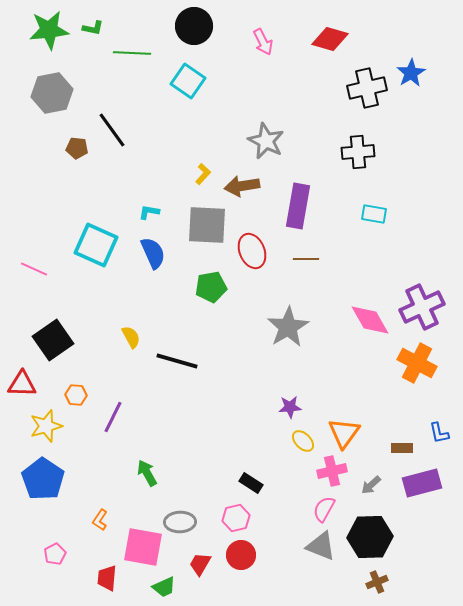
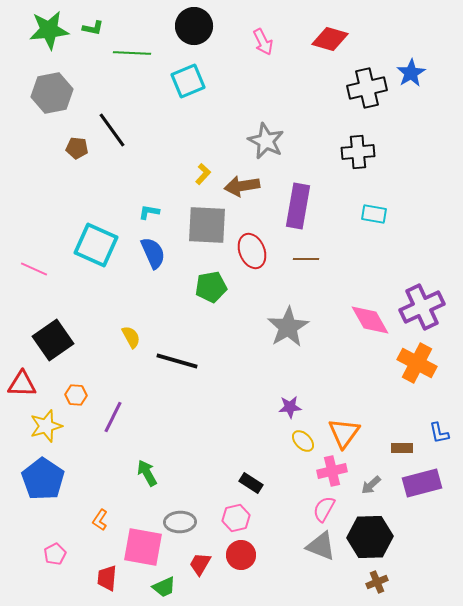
cyan square at (188, 81): rotated 32 degrees clockwise
